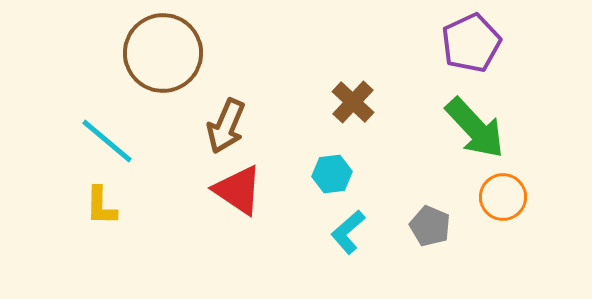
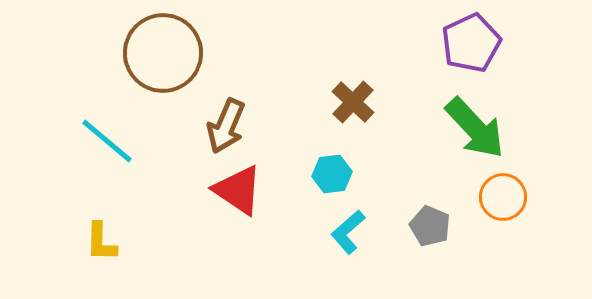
yellow L-shape: moved 36 px down
